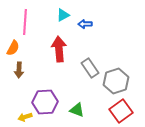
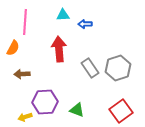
cyan triangle: rotated 24 degrees clockwise
brown arrow: moved 3 px right, 4 px down; rotated 84 degrees clockwise
gray hexagon: moved 2 px right, 13 px up
